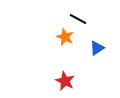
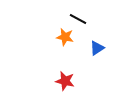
orange star: rotated 12 degrees counterclockwise
red star: rotated 12 degrees counterclockwise
